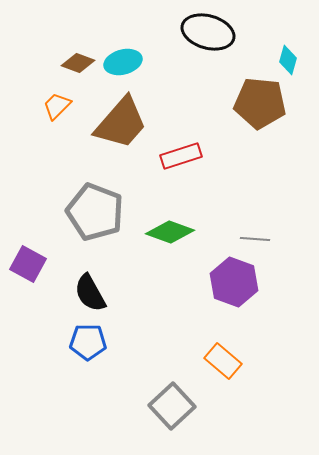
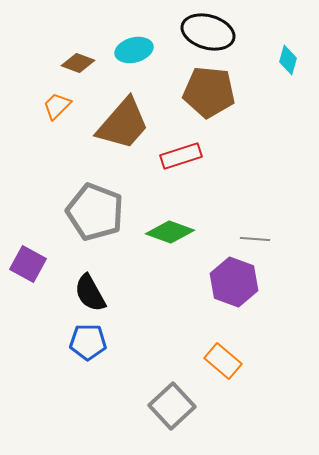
cyan ellipse: moved 11 px right, 12 px up
brown pentagon: moved 51 px left, 11 px up
brown trapezoid: moved 2 px right, 1 px down
